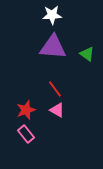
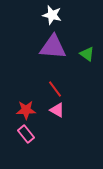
white star: rotated 18 degrees clockwise
red star: rotated 18 degrees clockwise
